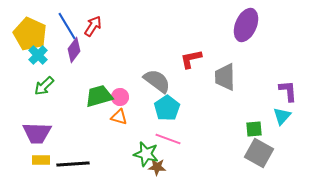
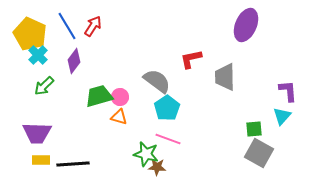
purple diamond: moved 11 px down
